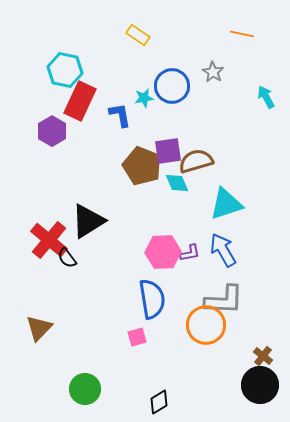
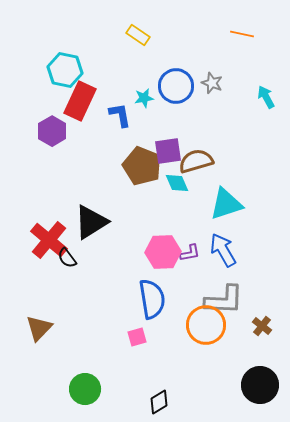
gray star: moved 1 px left, 11 px down; rotated 10 degrees counterclockwise
blue circle: moved 4 px right
black triangle: moved 3 px right, 1 px down
brown cross: moved 1 px left, 30 px up
